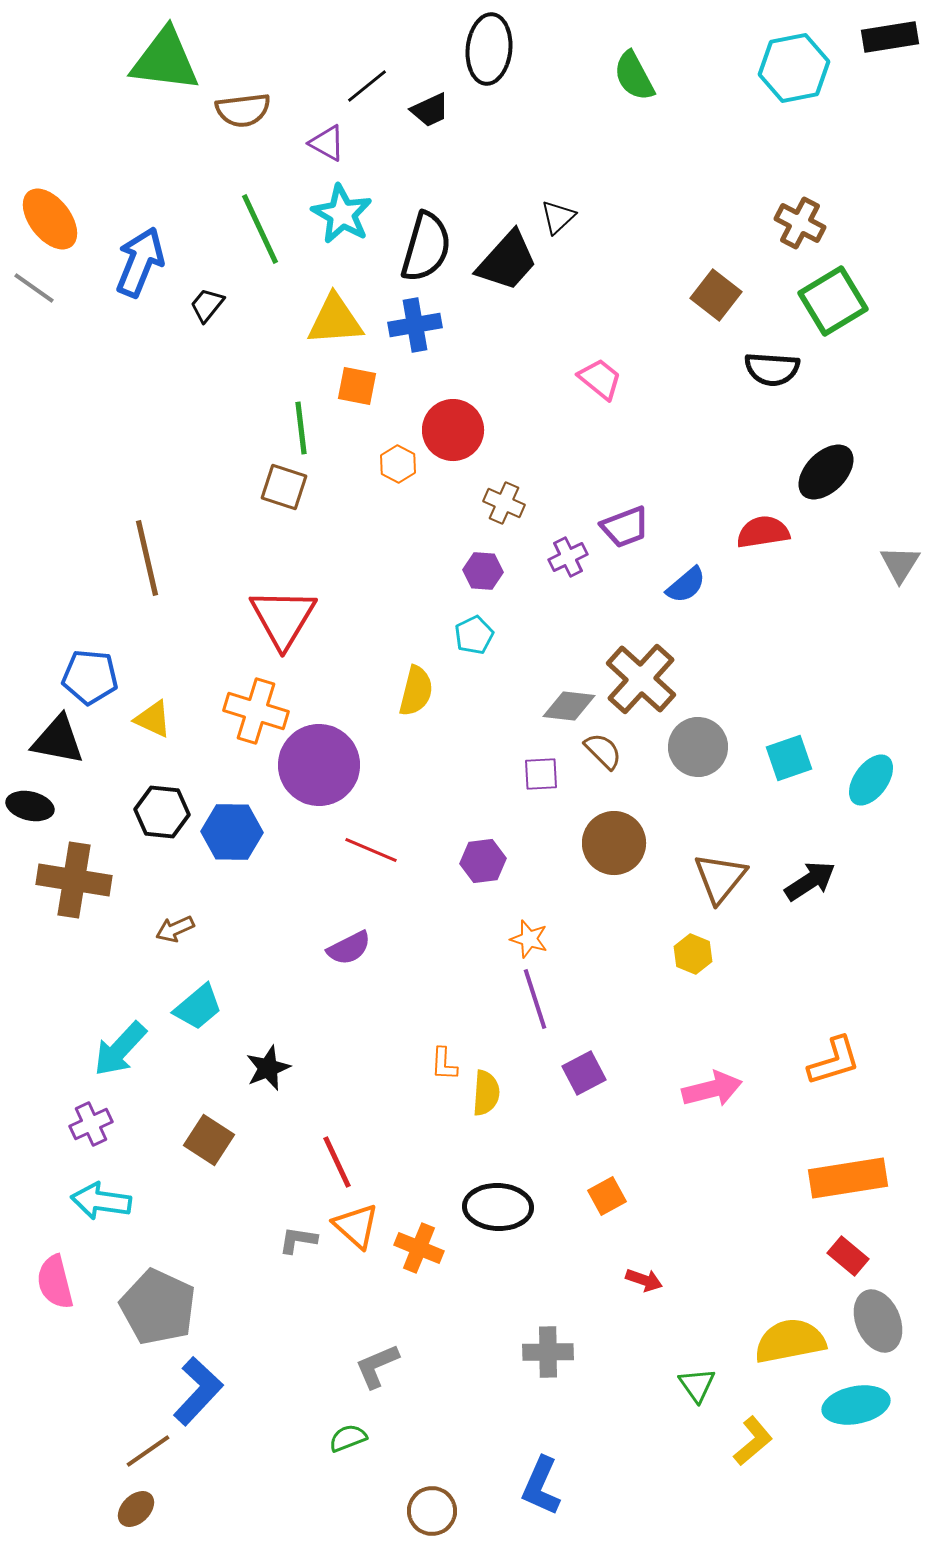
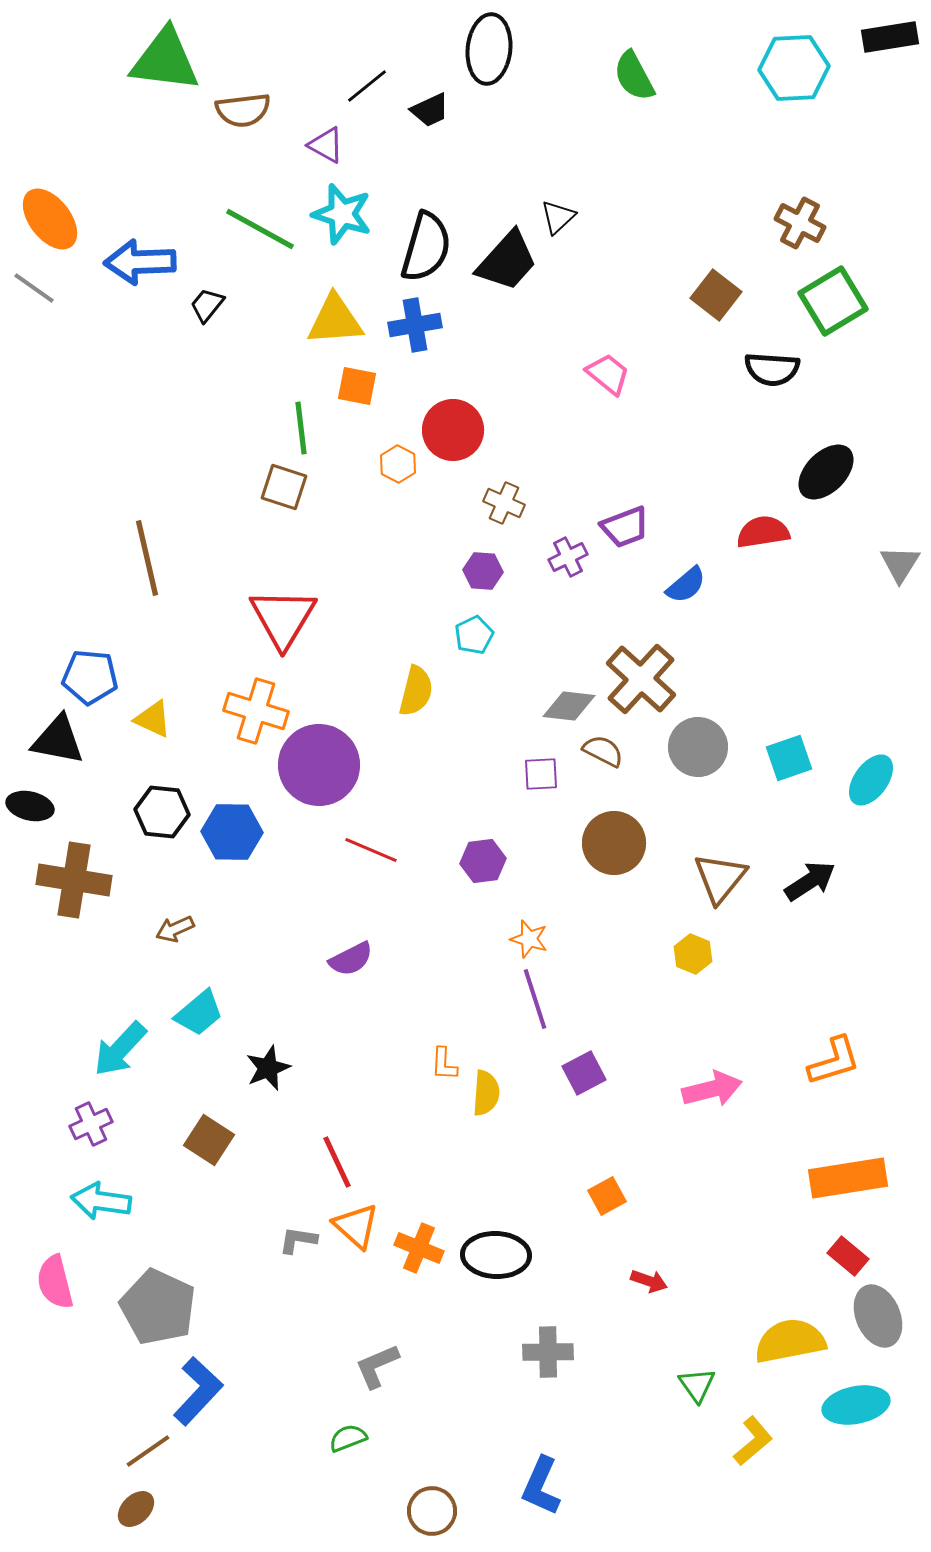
cyan hexagon at (794, 68): rotated 8 degrees clockwise
purple triangle at (327, 143): moved 1 px left, 2 px down
cyan star at (342, 214): rotated 12 degrees counterclockwise
green line at (260, 229): rotated 36 degrees counterclockwise
blue arrow at (140, 262): rotated 114 degrees counterclockwise
pink trapezoid at (600, 379): moved 8 px right, 5 px up
brown semicircle at (603, 751): rotated 18 degrees counterclockwise
purple semicircle at (349, 948): moved 2 px right, 11 px down
cyan trapezoid at (198, 1007): moved 1 px right, 6 px down
black ellipse at (498, 1207): moved 2 px left, 48 px down
red arrow at (644, 1280): moved 5 px right, 1 px down
gray ellipse at (878, 1321): moved 5 px up
